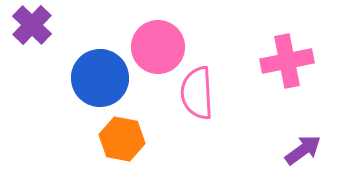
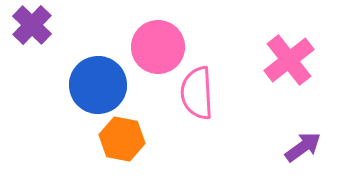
pink cross: moved 2 px right, 1 px up; rotated 27 degrees counterclockwise
blue circle: moved 2 px left, 7 px down
purple arrow: moved 3 px up
